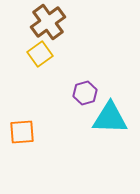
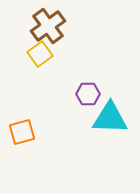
brown cross: moved 4 px down
purple hexagon: moved 3 px right, 1 px down; rotated 15 degrees clockwise
orange square: rotated 12 degrees counterclockwise
